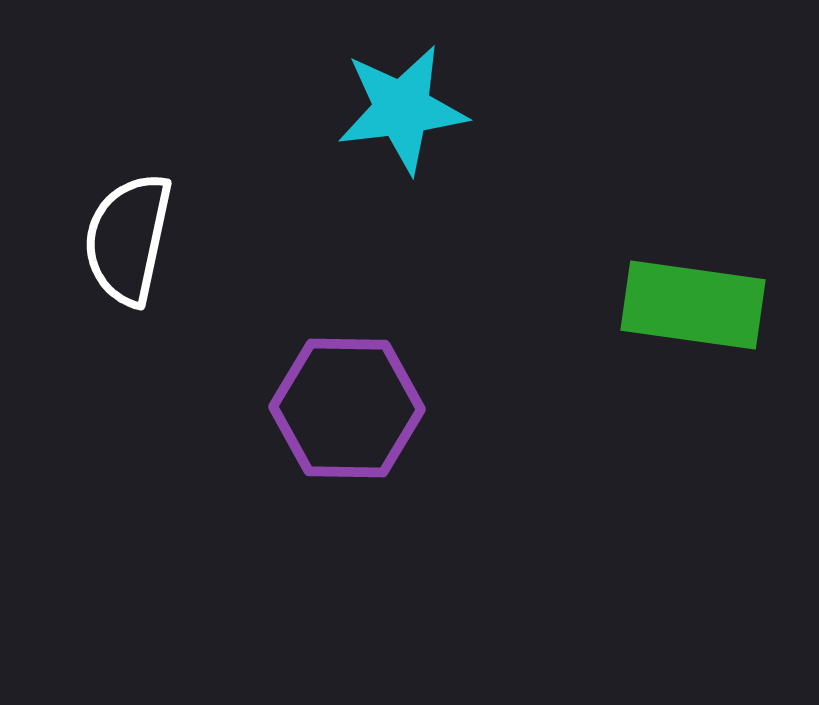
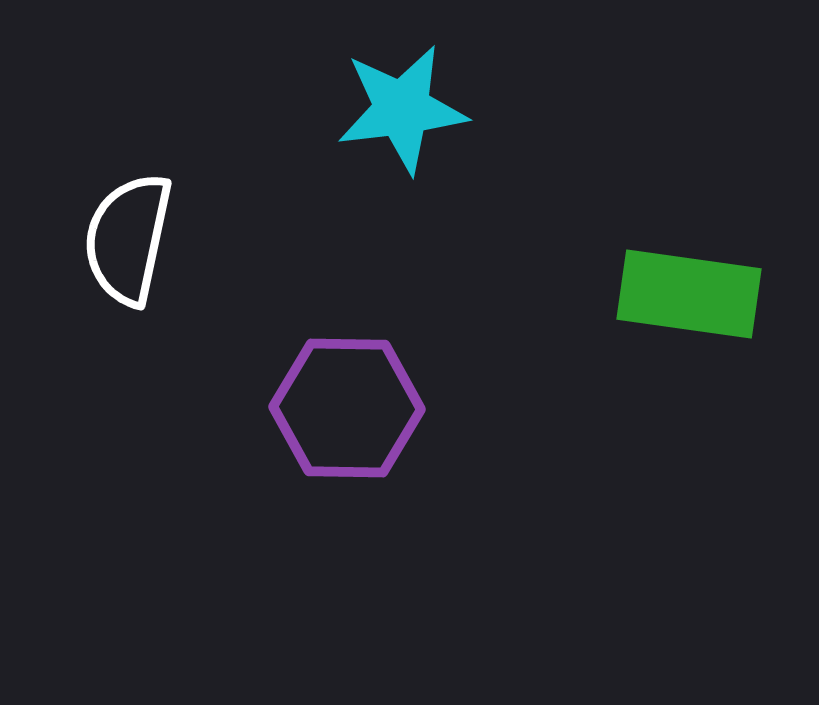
green rectangle: moved 4 px left, 11 px up
